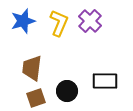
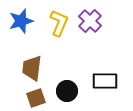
blue star: moved 2 px left
